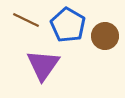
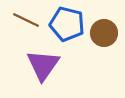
blue pentagon: moved 1 px left, 1 px up; rotated 16 degrees counterclockwise
brown circle: moved 1 px left, 3 px up
